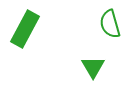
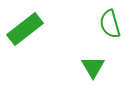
green rectangle: rotated 24 degrees clockwise
